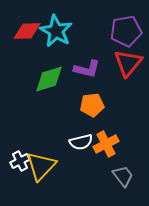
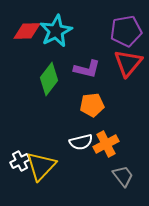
cyan star: rotated 16 degrees clockwise
green diamond: rotated 36 degrees counterclockwise
